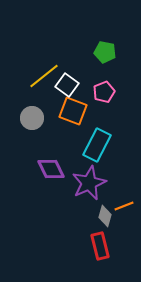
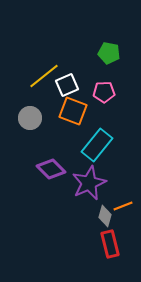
green pentagon: moved 4 px right, 1 px down
white square: rotated 30 degrees clockwise
pink pentagon: rotated 20 degrees clockwise
gray circle: moved 2 px left
cyan rectangle: rotated 12 degrees clockwise
purple diamond: rotated 20 degrees counterclockwise
orange line: moved 1 px left
red rectangle: moved 10 px right, 2 px up
